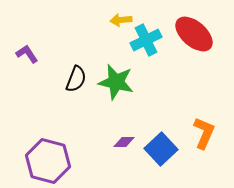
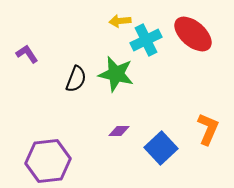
yellow arrow: moved 1 px left, 1 px down
red ellipse: moved 1 px left
green star: moved 8 px up
orange L-shape: moved 4 px right, 4 px up
purple diamond: moved 5 px left, 11 px up
blue square: moved 1 px up
purple hexagon: rotated 21 degrees counterclockwise
